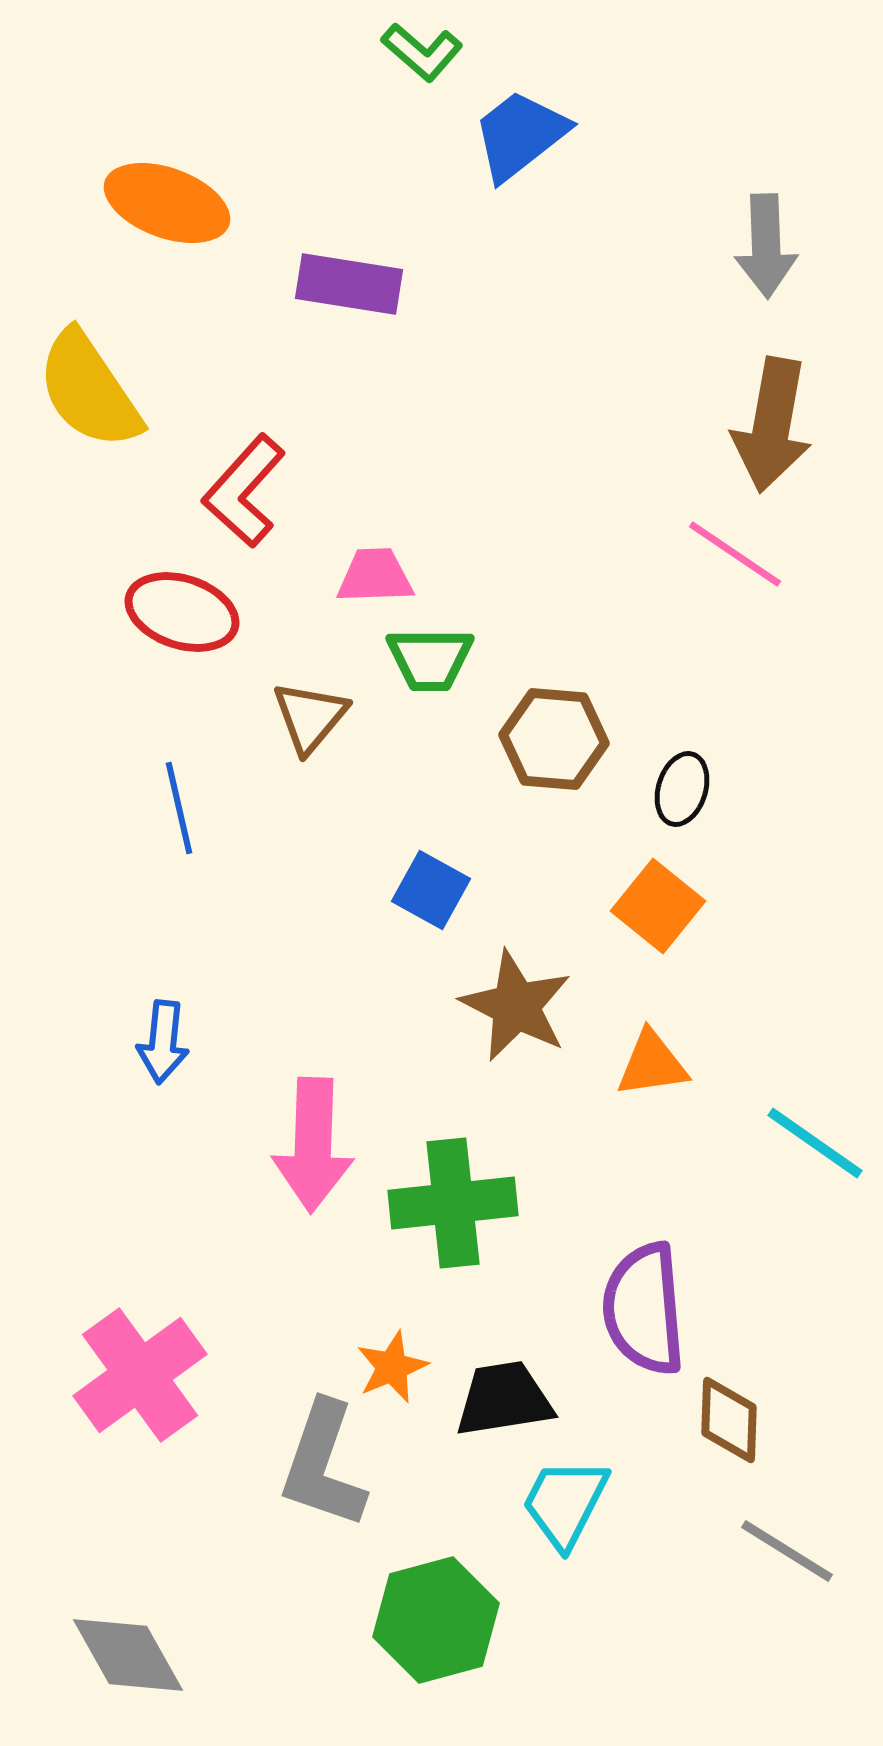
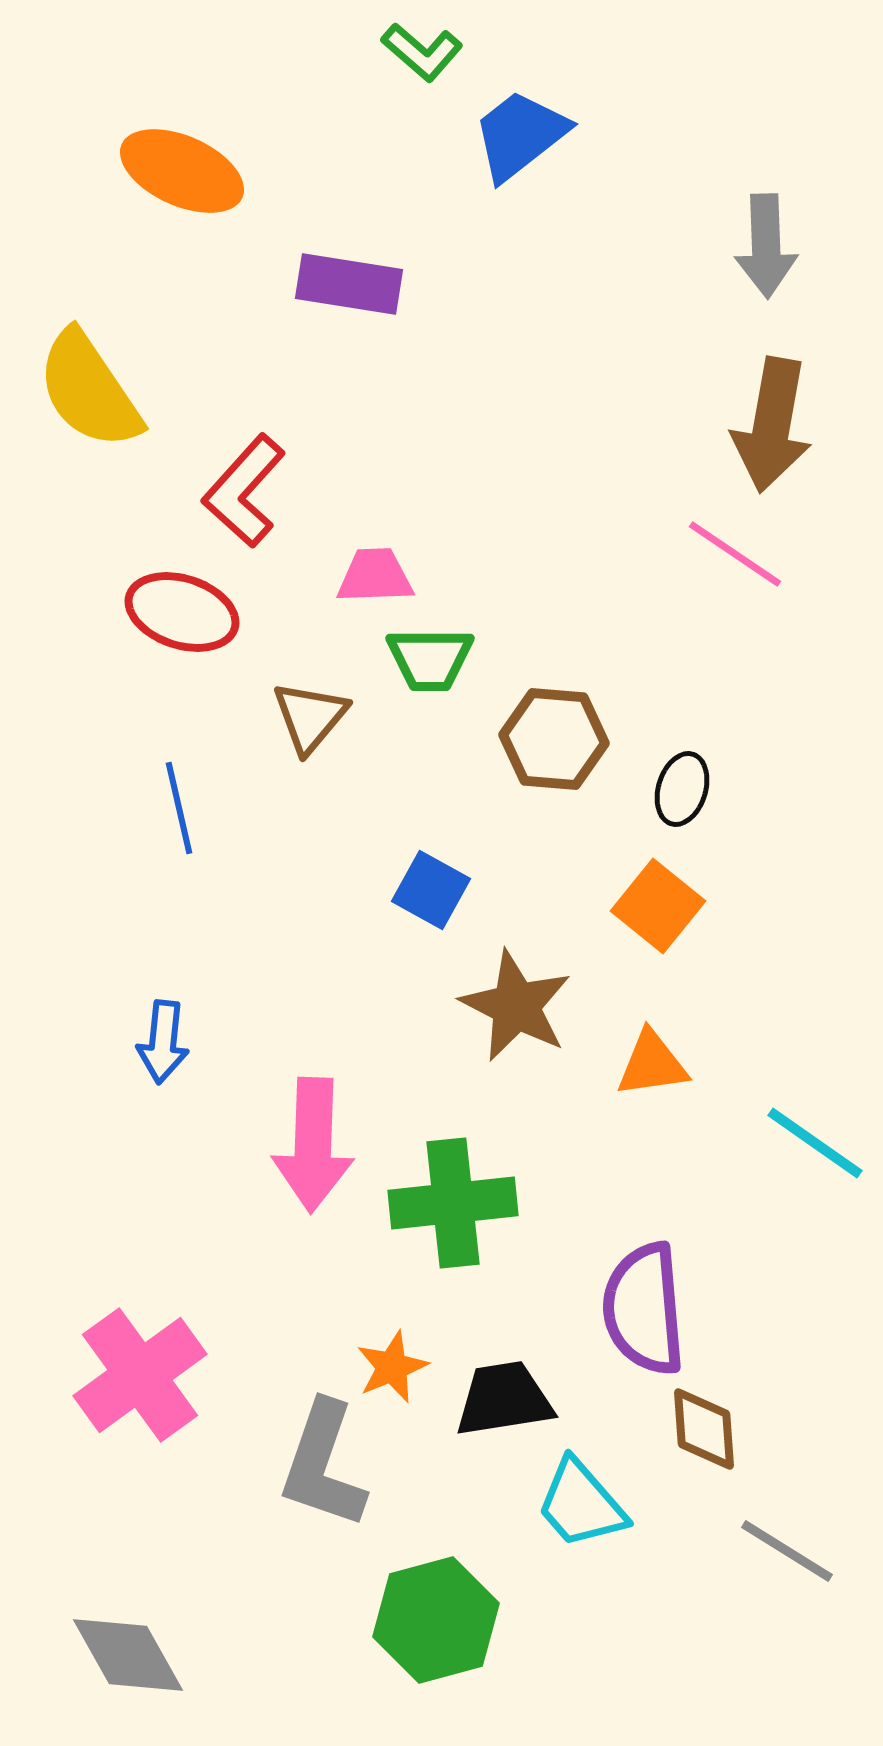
orange ellipse: moved 15 px right, 32 px up; rotated 4 degrees clockwise
brown diamond: moved 25 px left, 9 px down; rotated 6 degrees counterclockwise
cyan trapezoid: moved 16 px right, 1 px down; rotated 68 degrees counterclockwise
